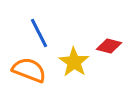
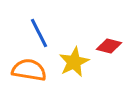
yellow star: rotated 12 degrees clockwise
orange semicircle: rotated 12 degrees counterclockwise
